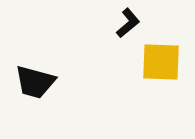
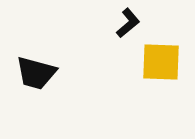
black trapezoid: moved 1 px right, 9 px up
